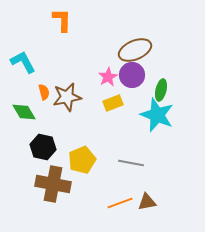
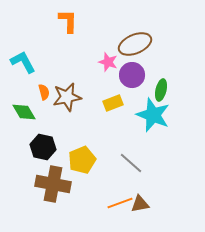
orange L-shape: moved 6 px right, 1 px down
brown ellipse: moved 6 px up
pink star: moved 15 px up; rotated 24 degrees counterclockwise
cyan star: moved 4 px left
gray line: rotated 30 degrees clockwise
brown triangle: moved 7 px left, 2 px down
